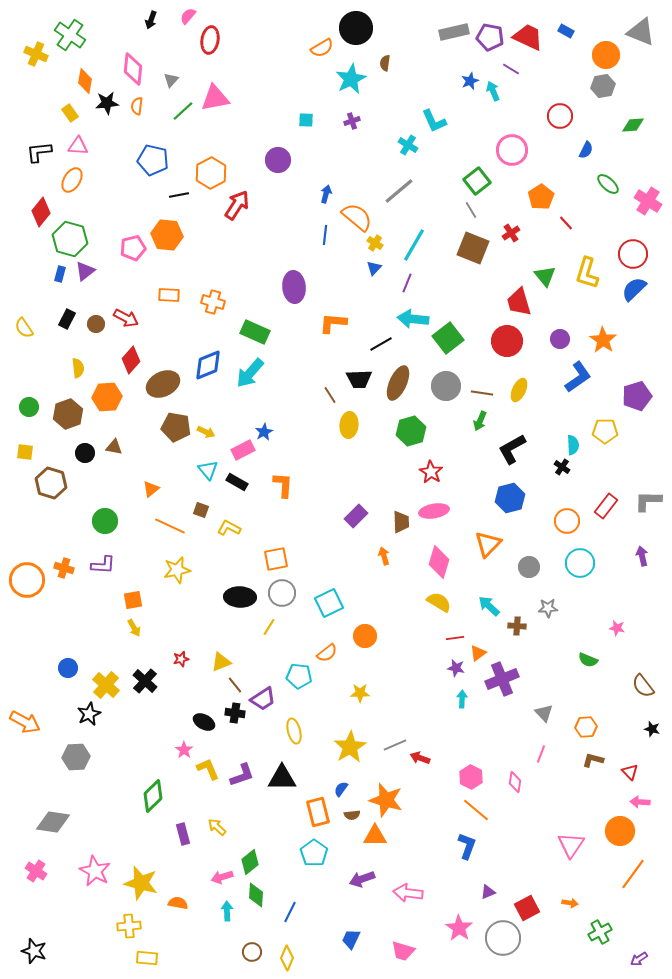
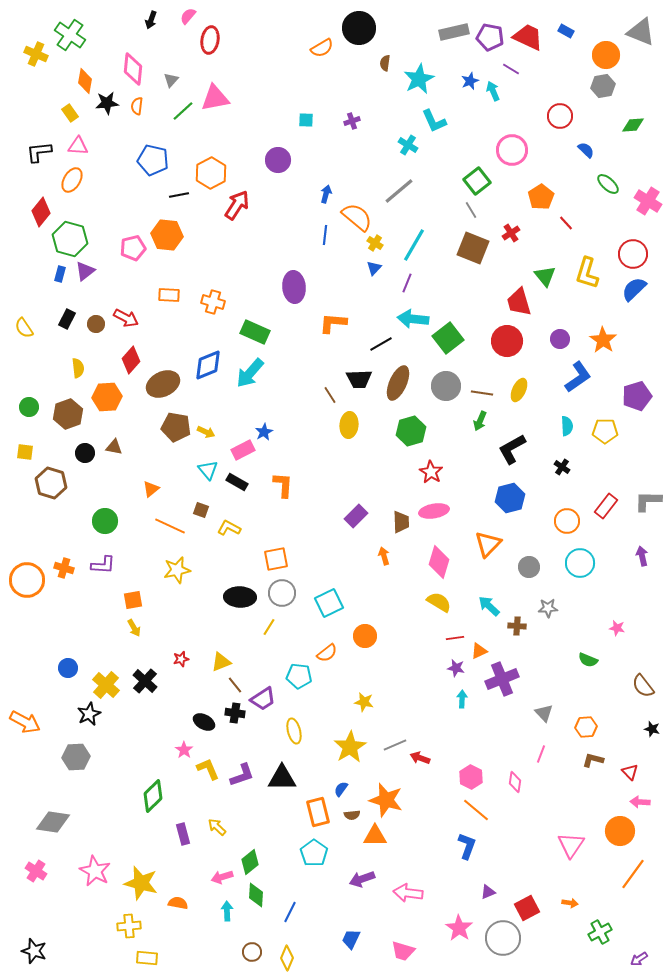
black circle at (356, 28): moved 3 px right
cyan star at (351, 79): moved 68 px right
blue semicircle at (586, 150): rotated 72 degrees counterclockwise
cyan semicircle at (573, 445): moved 6 px left, 19 px up
orange triangle at (478, 653): moved 1 px right, 2 px up; rotated 12 degrees clockwise
yellow star at (360, 693): moved 4 px right, 9 px down; rotated 12 degrees clockwise
